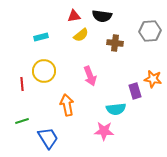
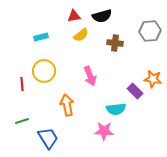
black semicircle: rotated 24 degrees counterclockwise
purple rectangle: rotated 28 degrees counterclockwise
